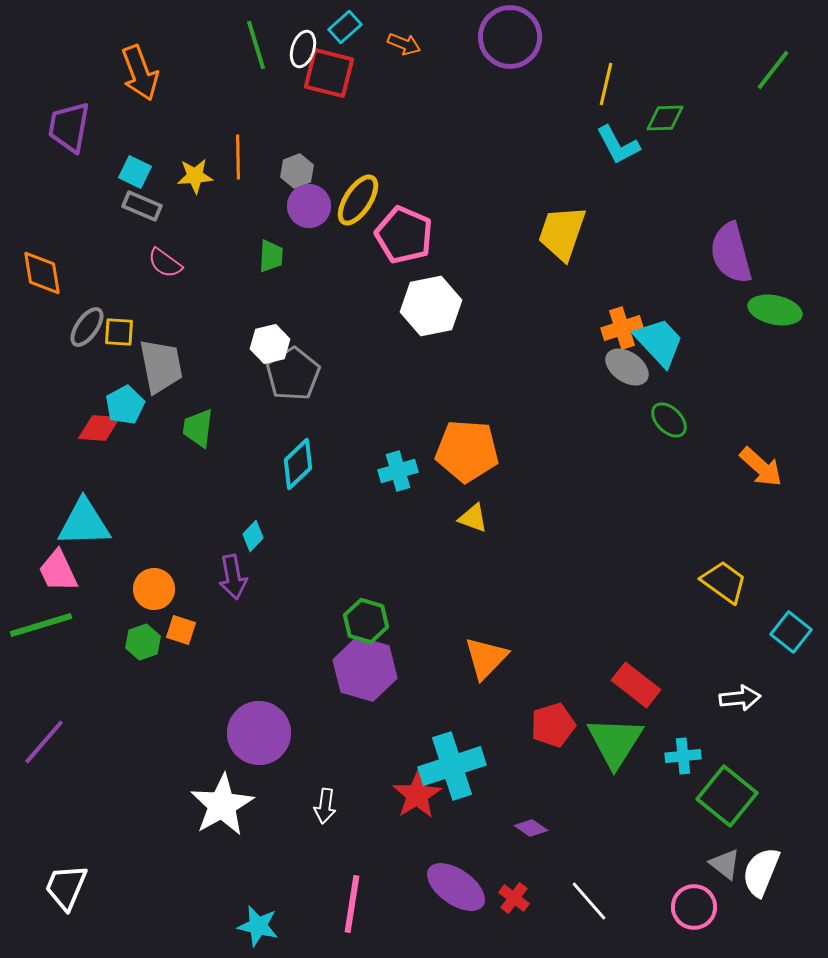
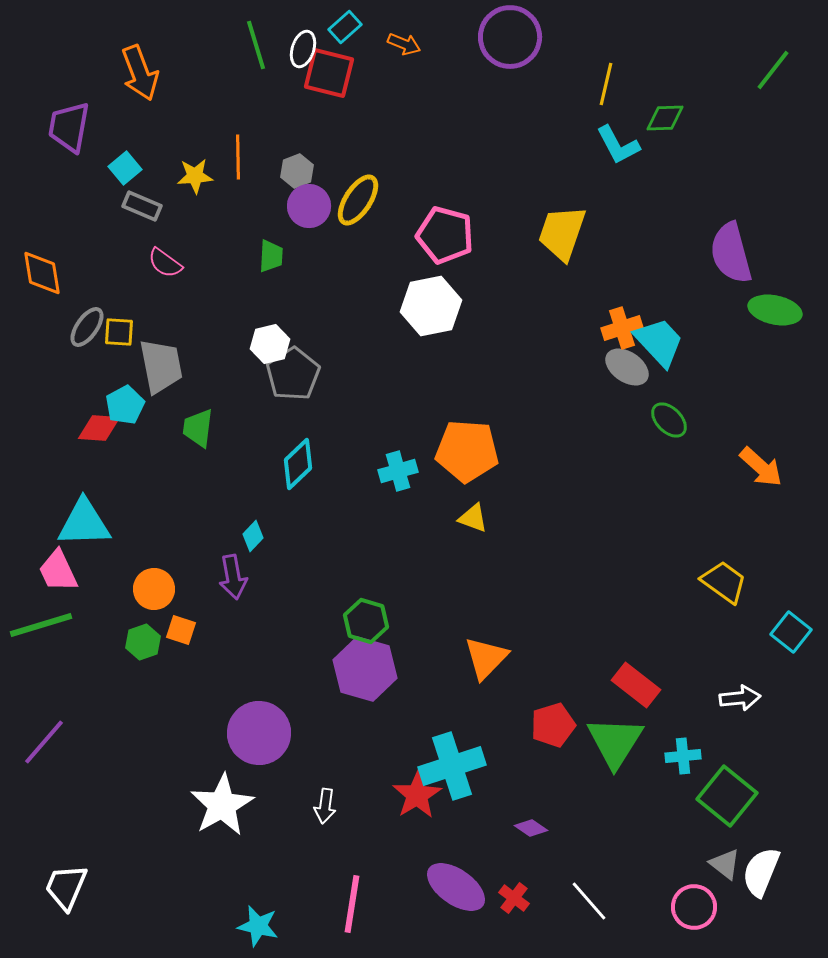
cyan square at (135, 172): moved 10 px left, 4 px up; rotated 24 degrees clockwise
pink pentagon at (404, 235): moved 41 px right; rotated 8 degrees counterclockwise
